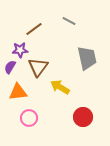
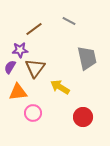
brown triangle: moved 3 px left, 1 px down
pink circle: moved 4 px right, 5 px up
